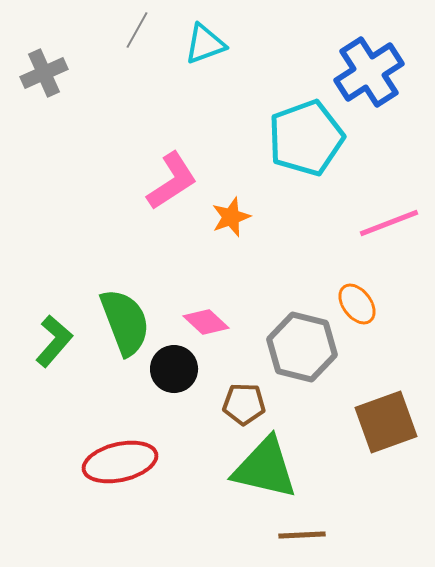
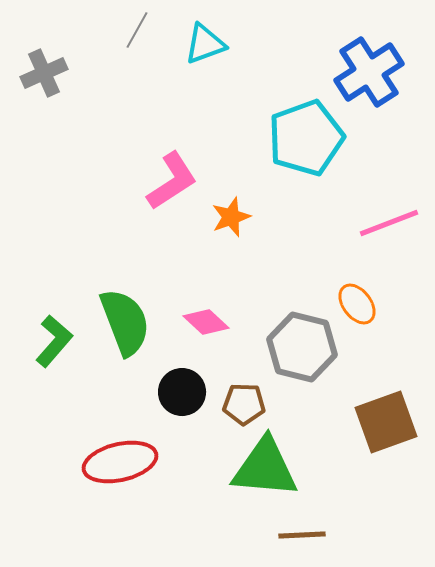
black circle: moved 8 px right, 23 px down
green triangle: rotated 8 degrees counterclockwise
